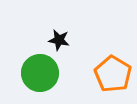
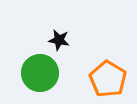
orange pentagon: moved 5 px left, 5 px down
